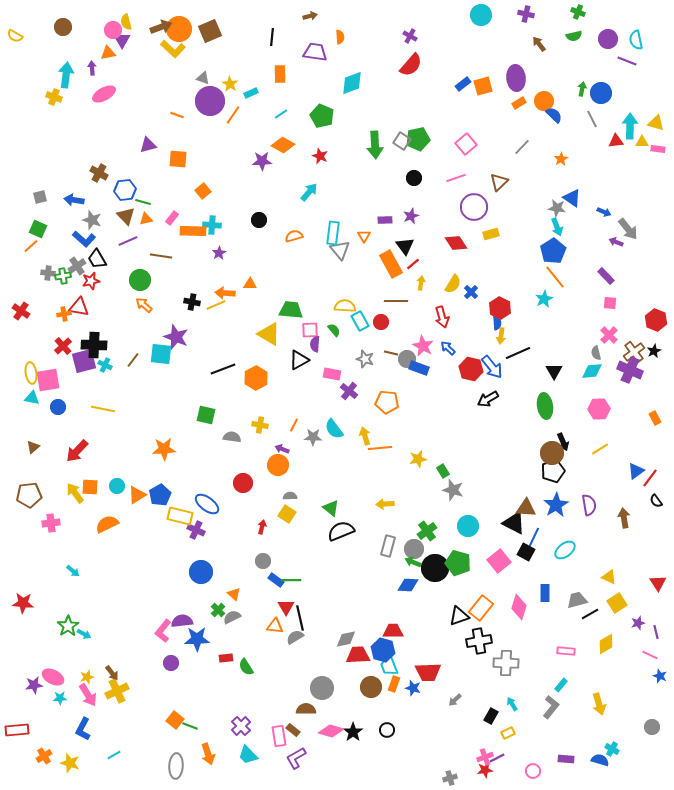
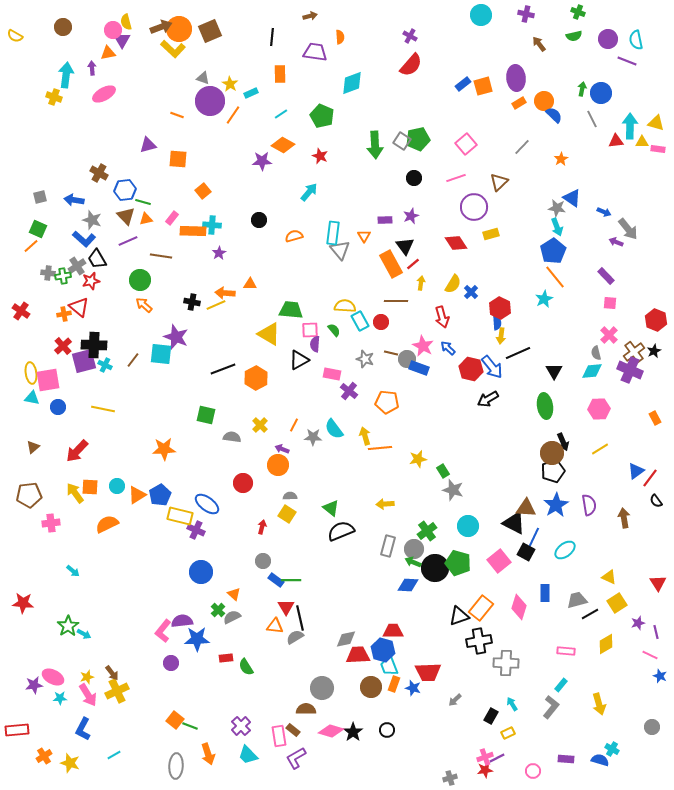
red triangle at (79, 307): rotated 30 degrees clockwise
yellow cross at (260, 425): rotated 35 degrees clockwise
